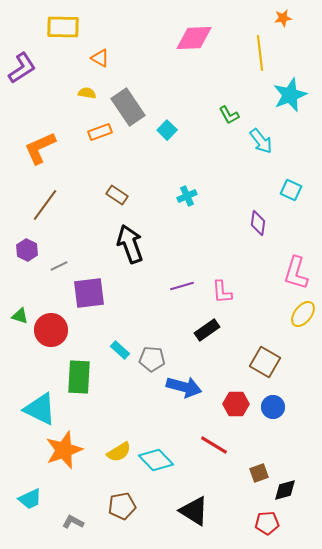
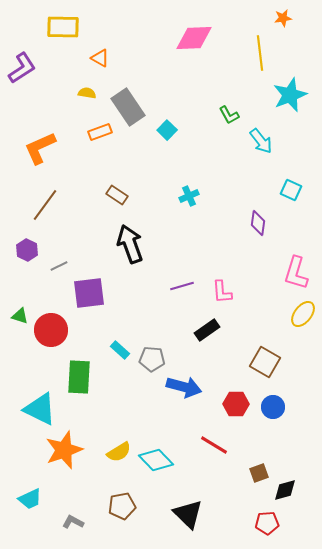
cyan cross at (187, 196): moved 2 px right
black triangle at (194, 511): moved 6 px left, 3 px down; rotated 12 degrees clockwise
